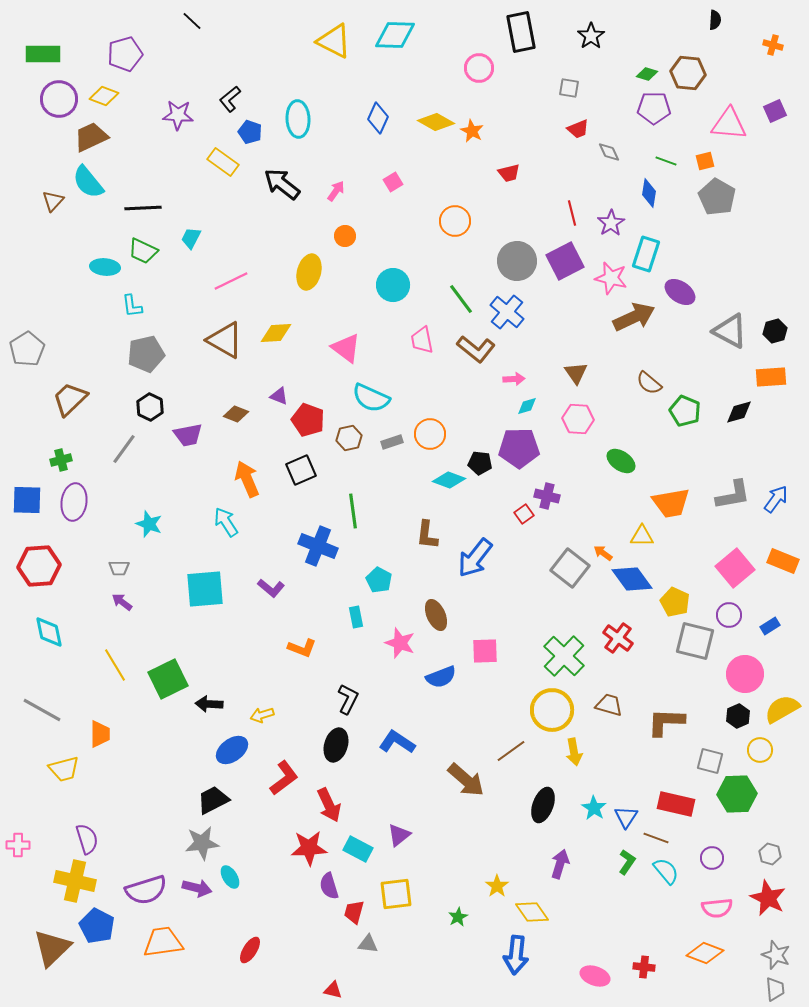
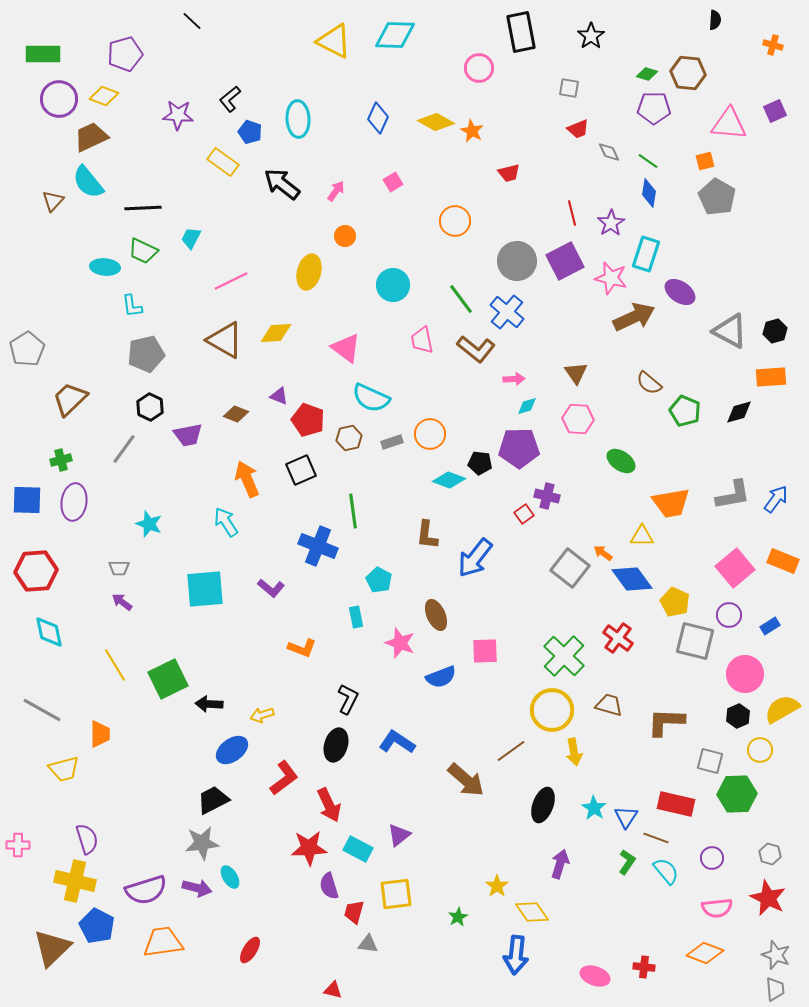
green line at (666, 161): moved 18 px left; rotated 15 degrees clockwise
red hexagon at (39, 566): moved 3 px left, 5 px down
